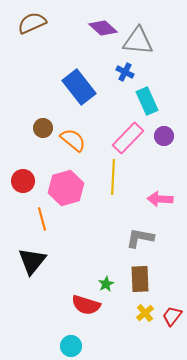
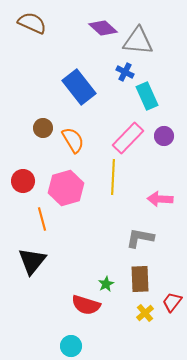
brown semicircle: rotated 48 degrees clockwise
cyan rectangle: moved 5 px up
orange semicircle: rotated 20 degrees clockwise
red trapezoid: moved 14 px up
